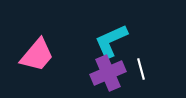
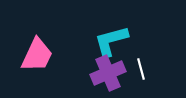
cyan L-shape: rotated 9 degrees clockwise
pink trapezoid: rotated 15 degrees counterclockwise
